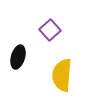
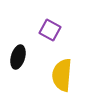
purple square: rotated 20 degrees counterclockwise
